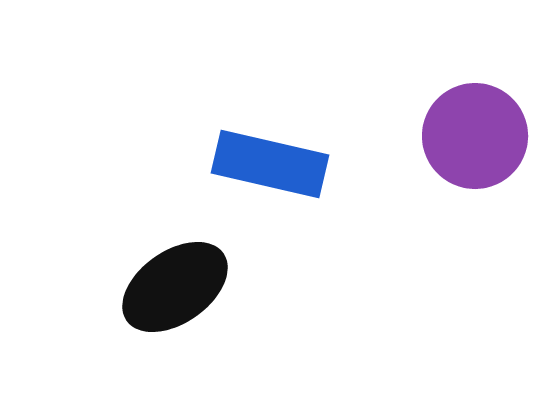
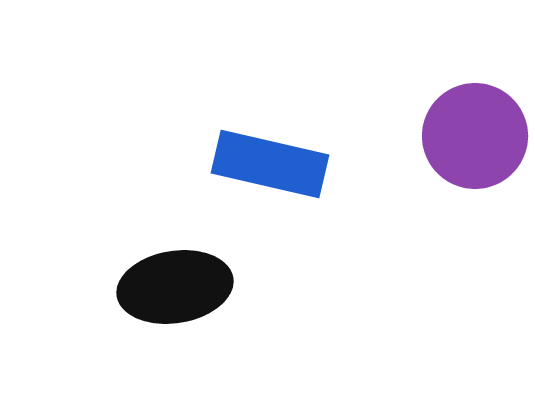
black ellipse: rotated 26 degrees clockwise
